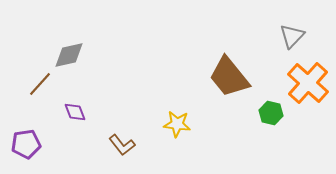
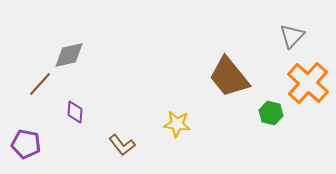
purple diamond: rotated 25 degrees clockwise
purple pentagon: rotated 20 degrees clockwise
